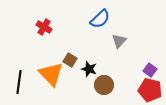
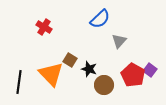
red pentagon: moved 17 px left, 15 px up; rotated 15 degrees clockwise
